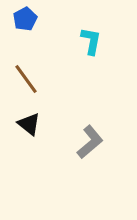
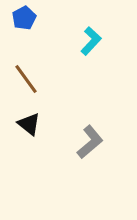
blue pentagon: moved 1 px left, 1 px up
cyan L-shape: rotated 32 degrees clockwise
